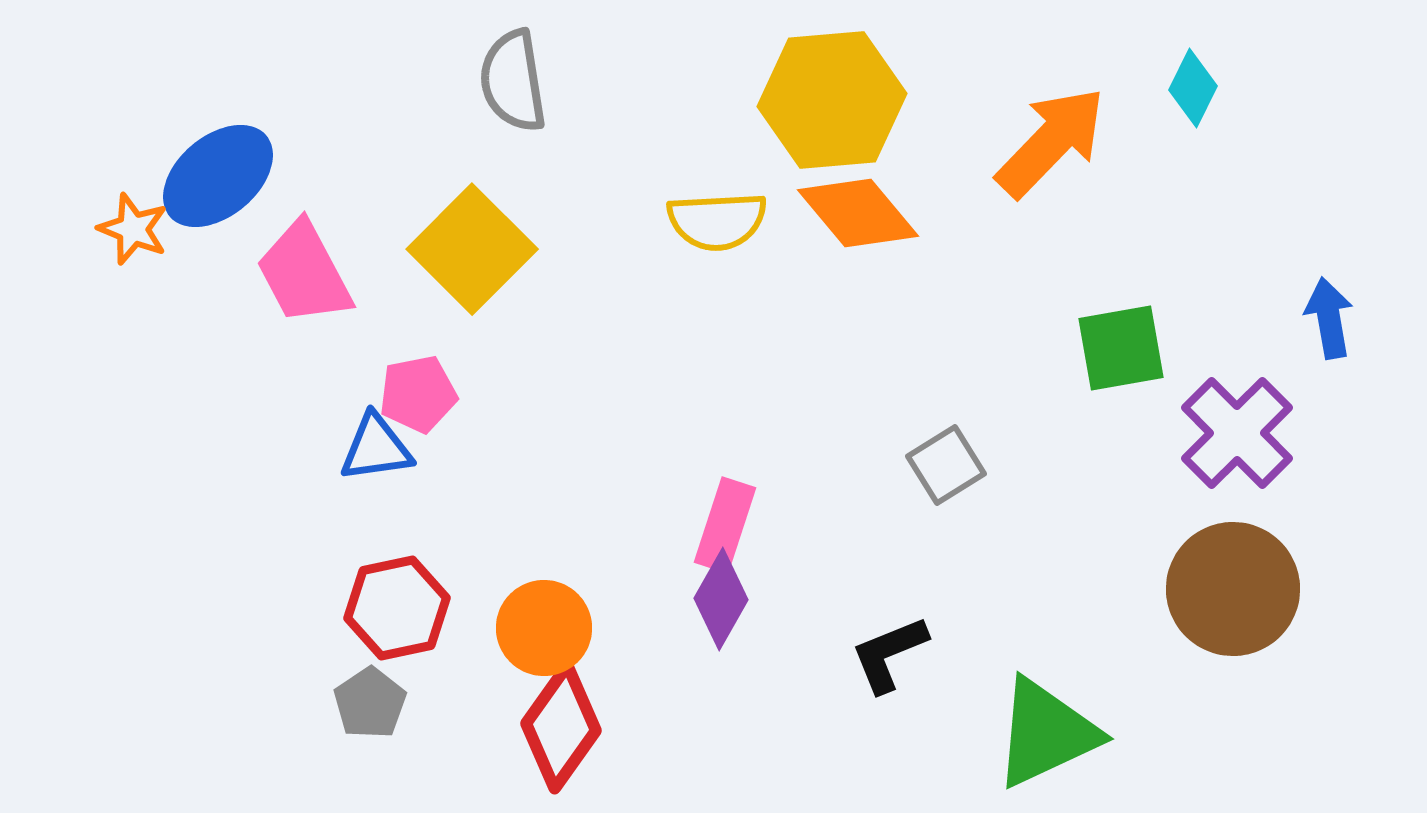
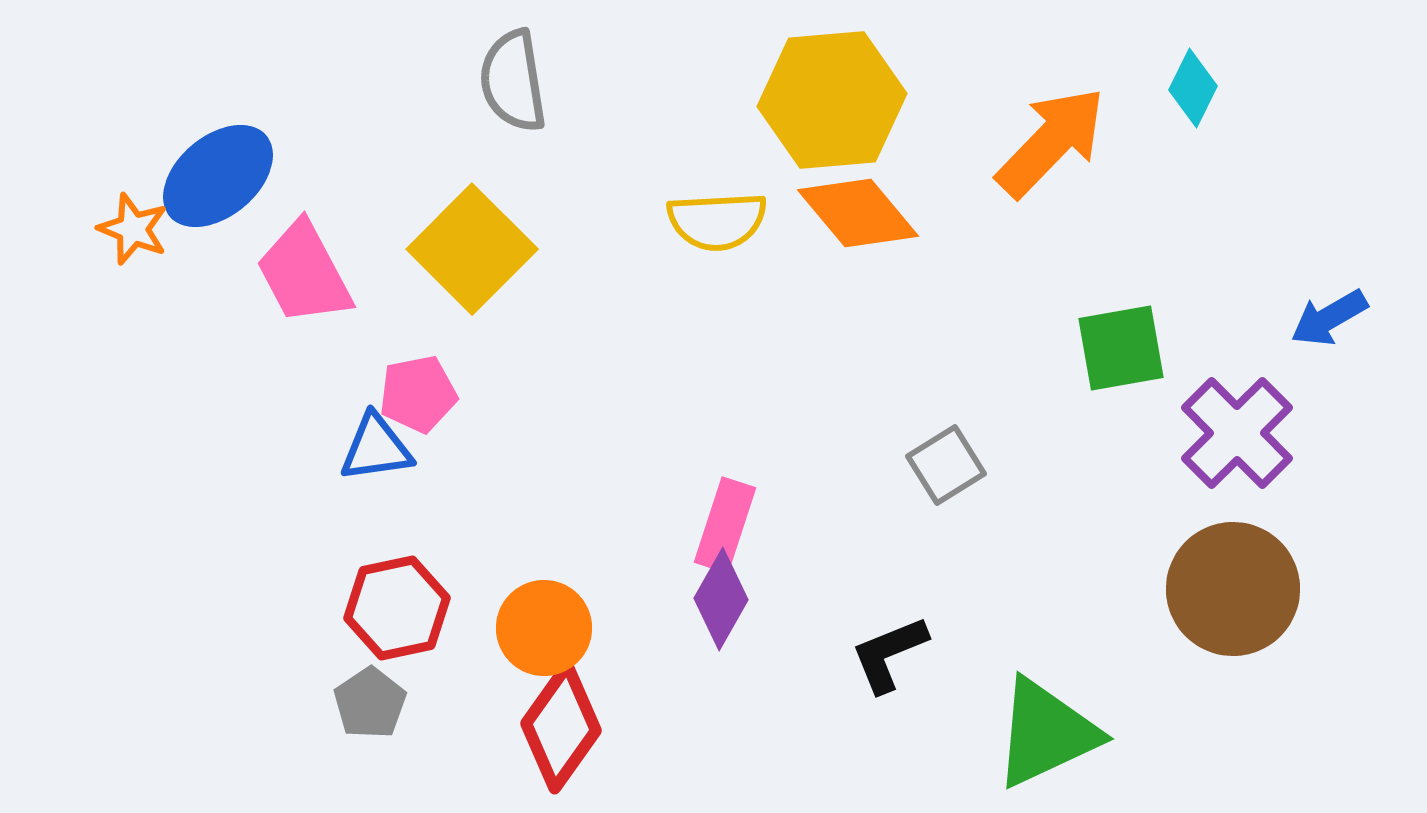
blue arrow: rotated 110 degrees counterclockwise
